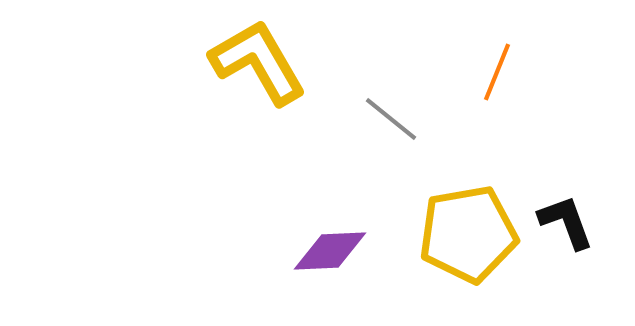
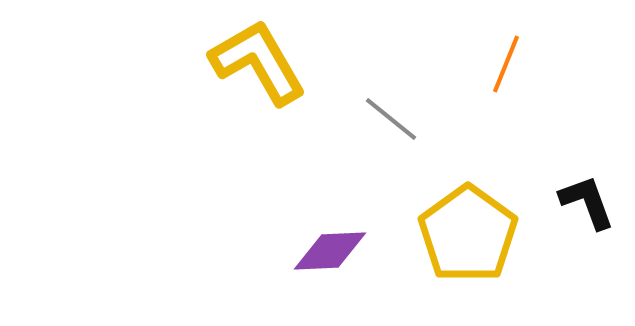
orange line: moved 9 px right, 8 px up
black L-shape: moved 21 px right, 20 px up
yellow pentagon: rotated 26 degrees counterclockwise
